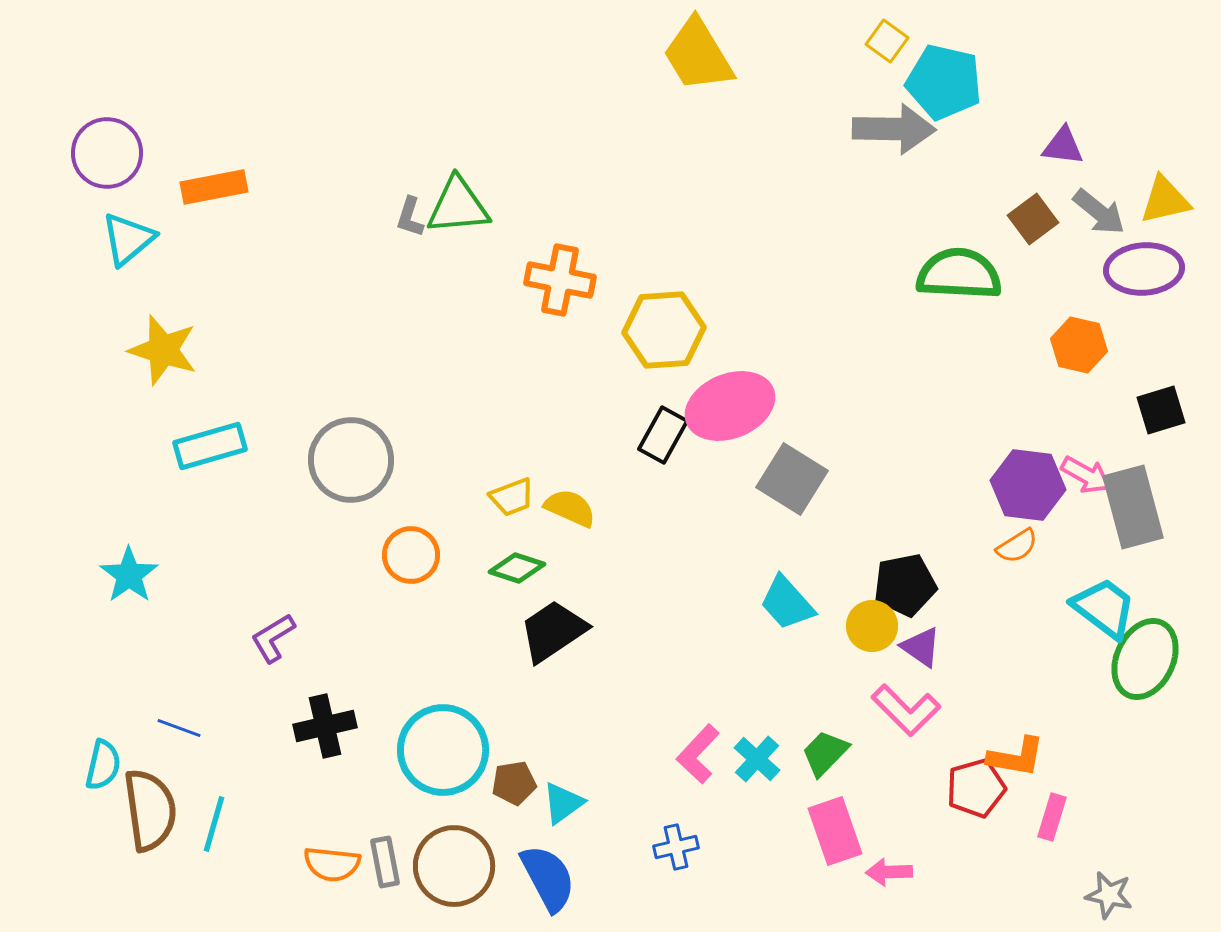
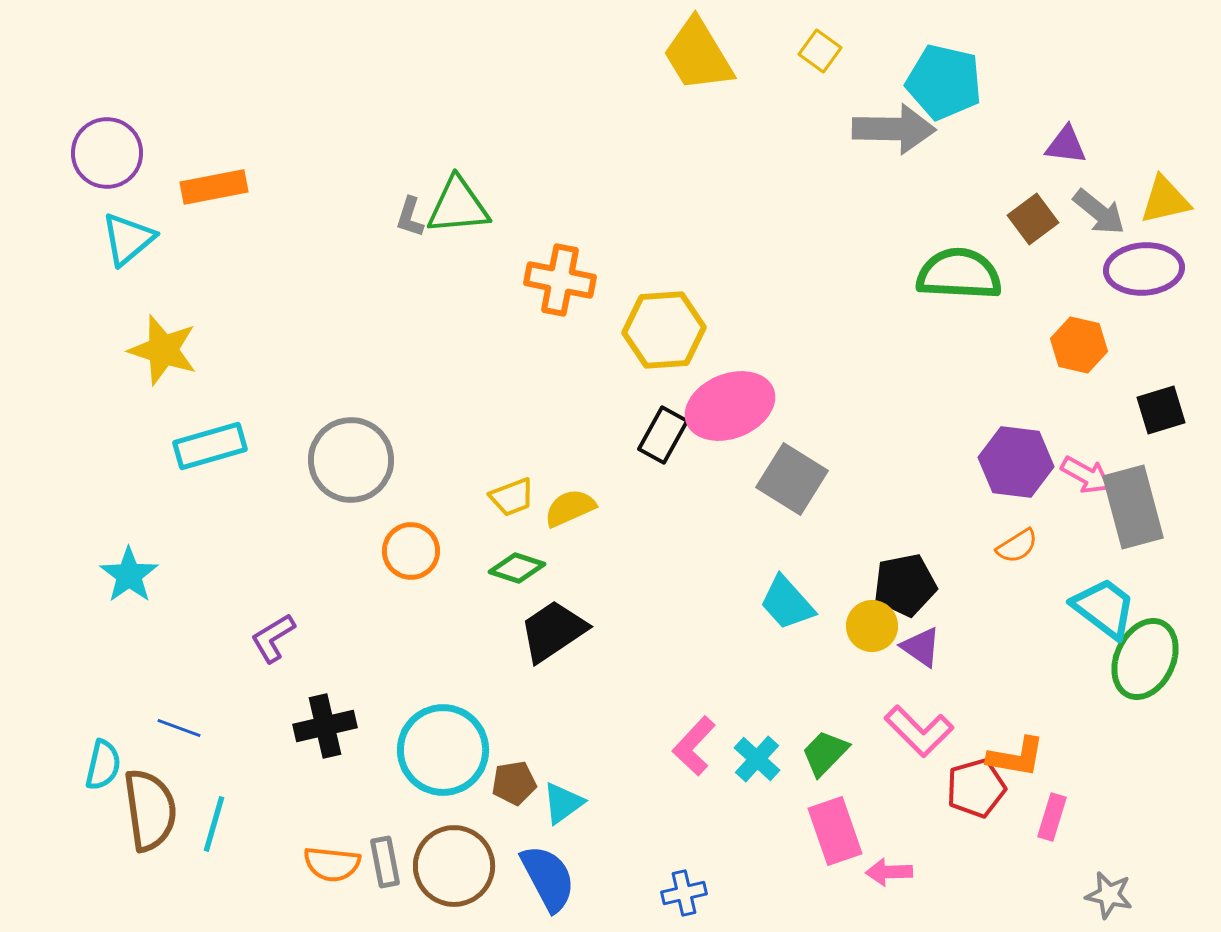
yellow square at (887, 41): moved 67 px left, 10 px down
purple triangle at (1063, 146): moved 3 px right, 1 px up
purple hexagon at (1028, 485): moved 12 px left, 23 px up
yellow semicircle at (570, 508): rotated 48 degrees counterclockwise
orange circle at (411, 555): moved 4 px up
pink L-shape at (906, 710): moved 13 px right, 21 px down
pink L-shape at (698, 754): moved 4 px left, 8 px up
blue cross at (676, 847): moved 8 px right, 46 px down
